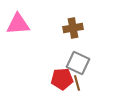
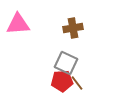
gray square: moved 12 px left
red pentagon: moved 2 px down
brown line: rotated 21 degrees counterclockwise
